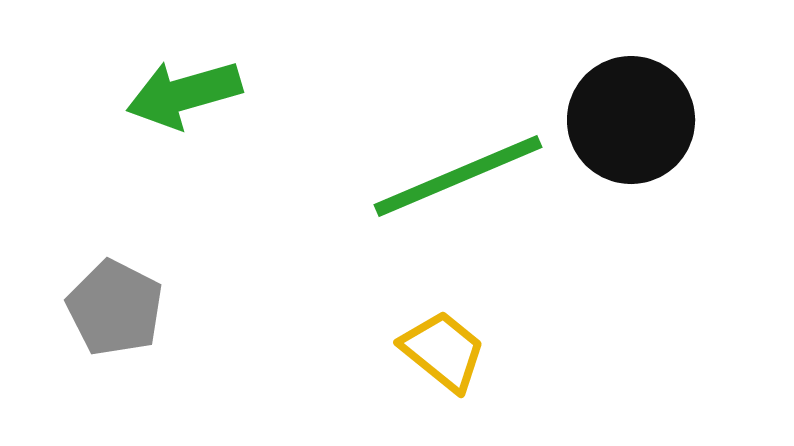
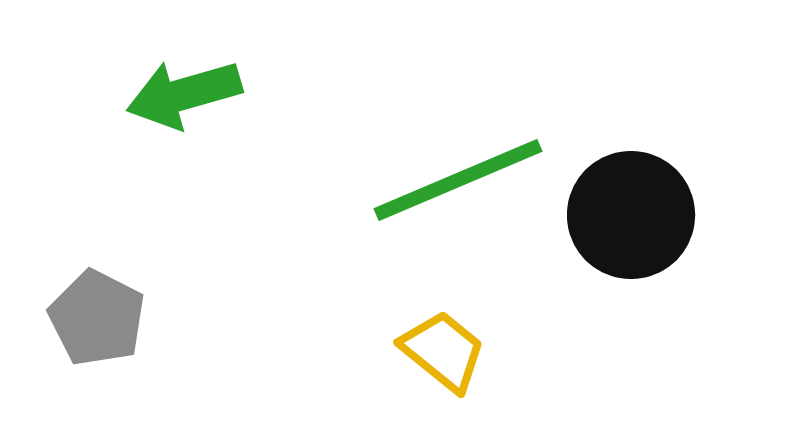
black circle: moved 95 px down
green line: moved 4 px down
gray pentagon: moved 18 px left, 10 px down
